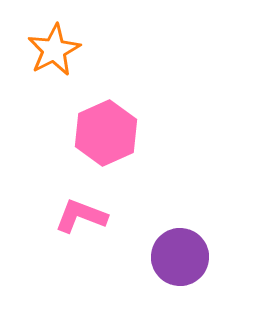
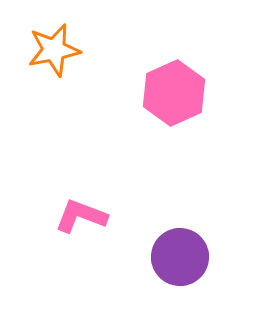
orange star: rotated 16 degrees clockwise
pink hexagon: moved 68 px right, 40 px up
